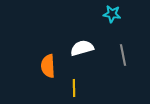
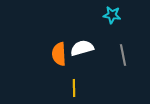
cyan star: moved 1 px down
orange semicircle: moved 11 px right, 12 px up
